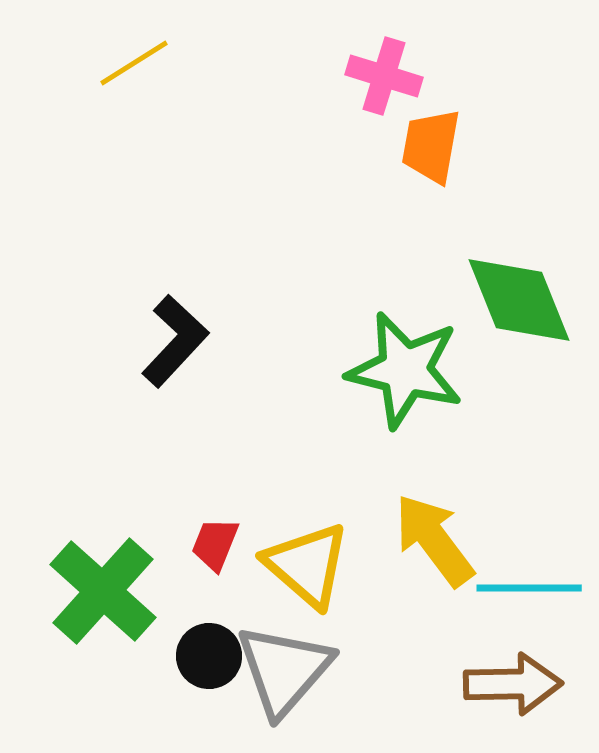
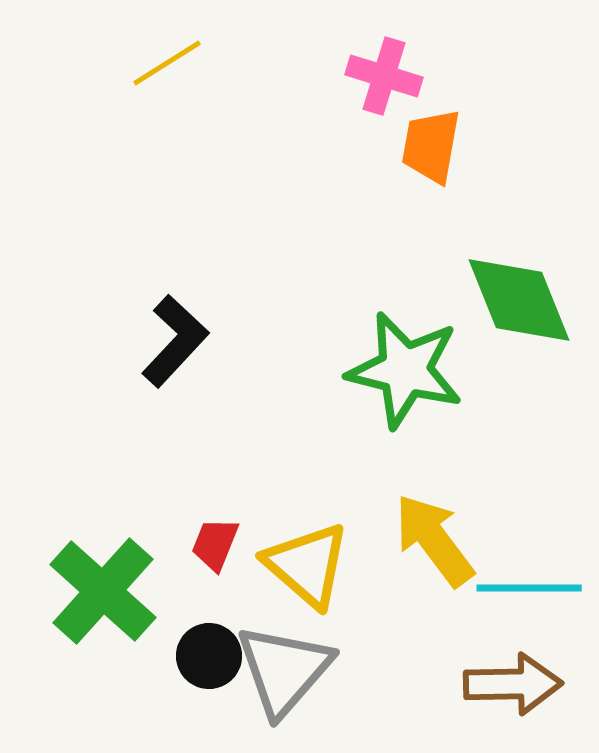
yellow line: moved 33 px right
